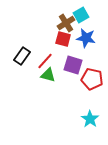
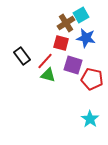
red square: moved 2 px left, 4 px down
black rectangle: rotated 72 degrees counterclockwise
